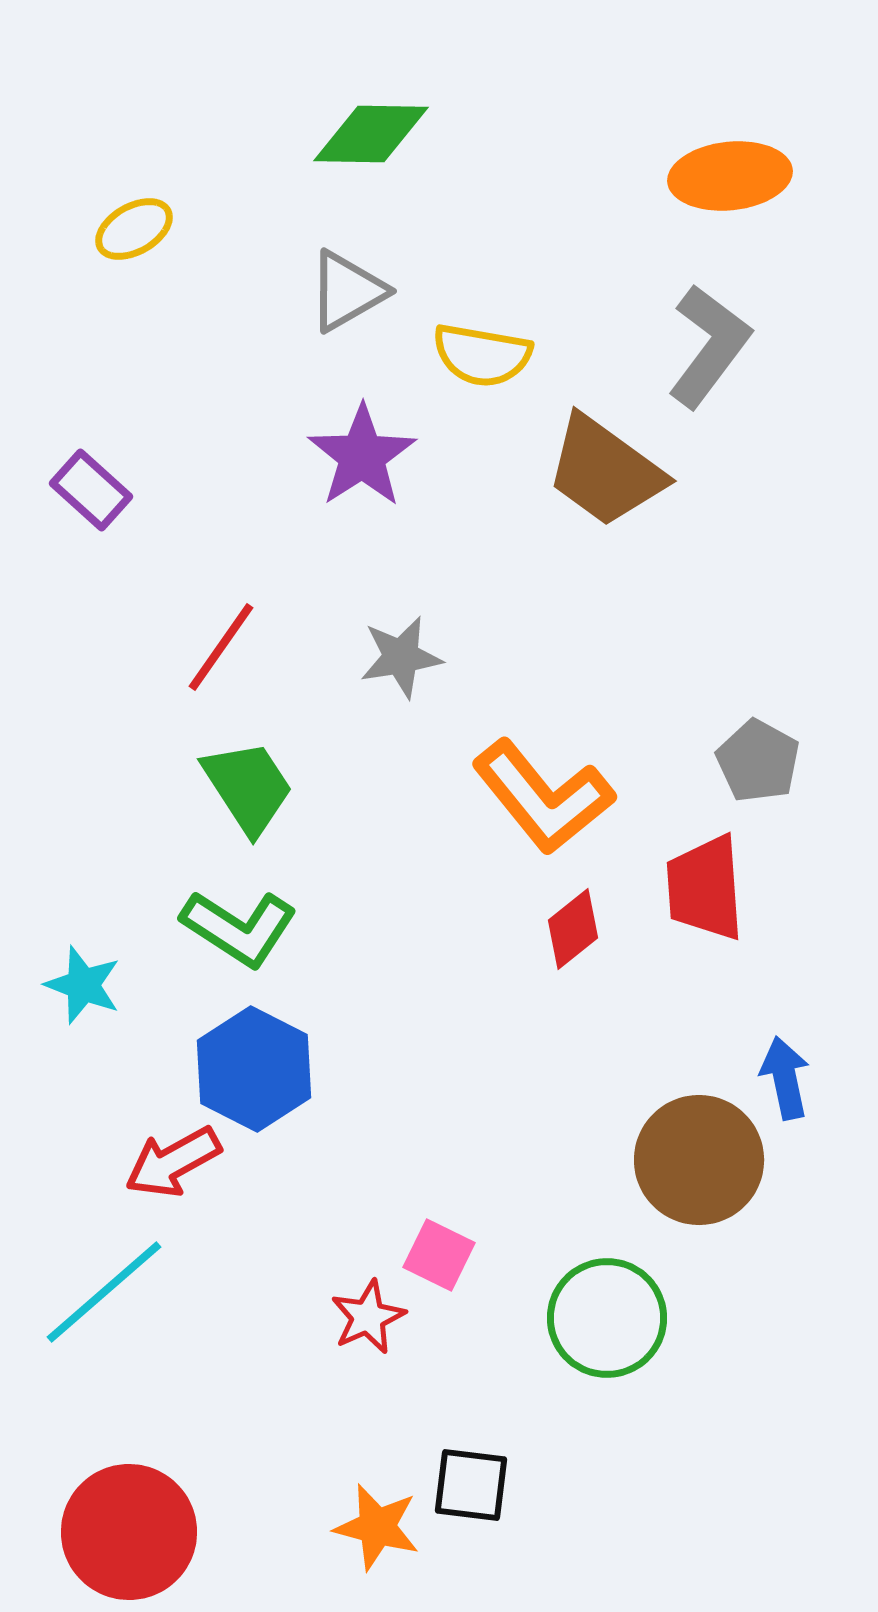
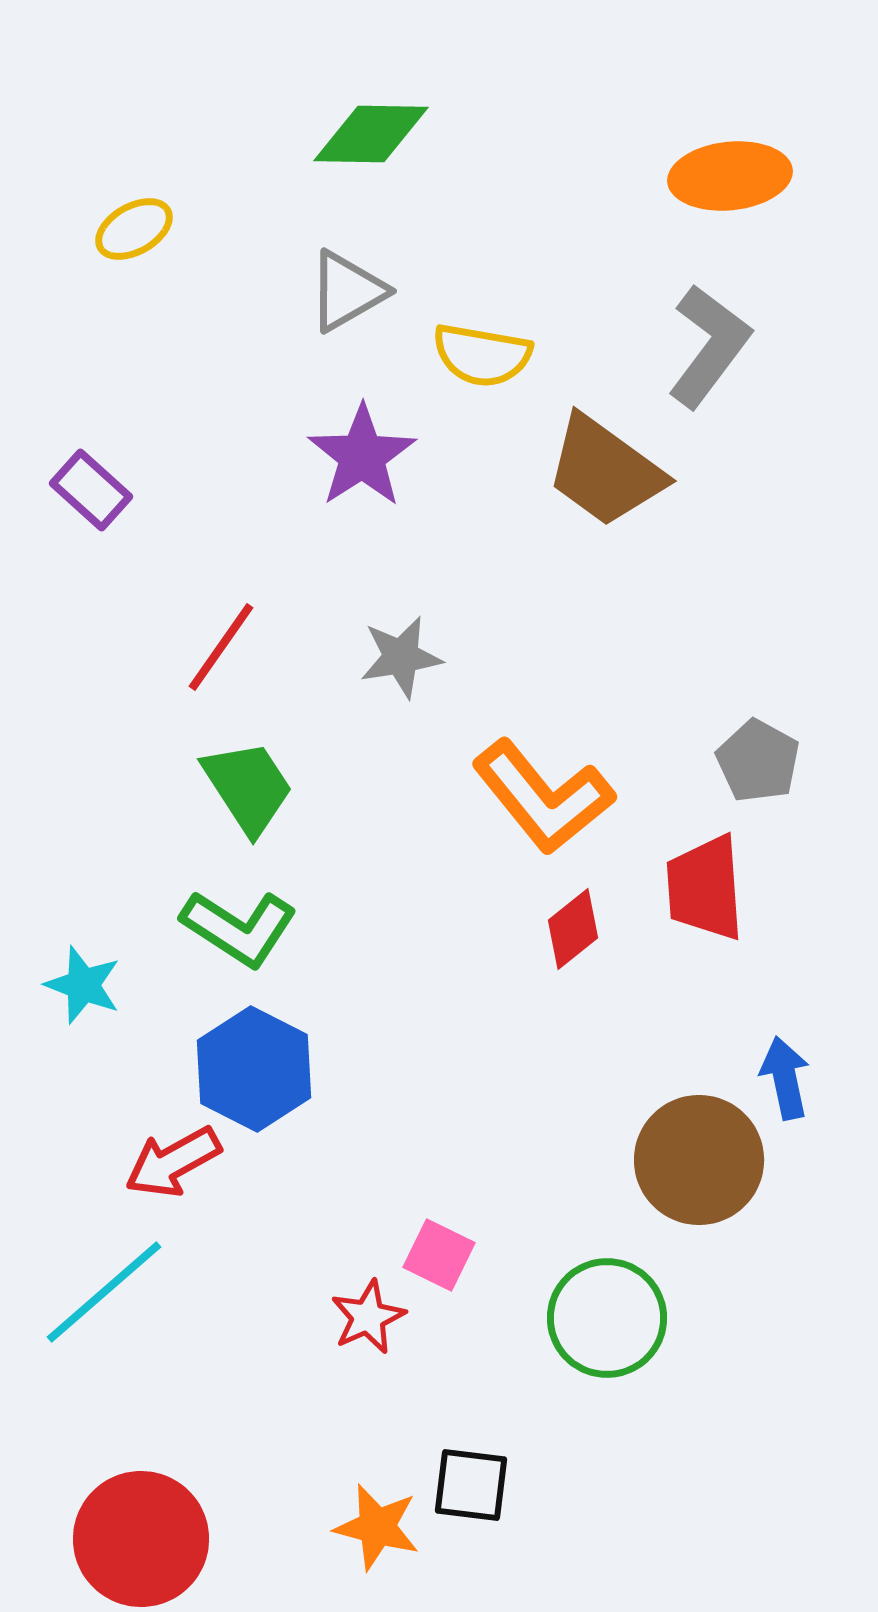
red circle: moved 12 px right, 7 px down
